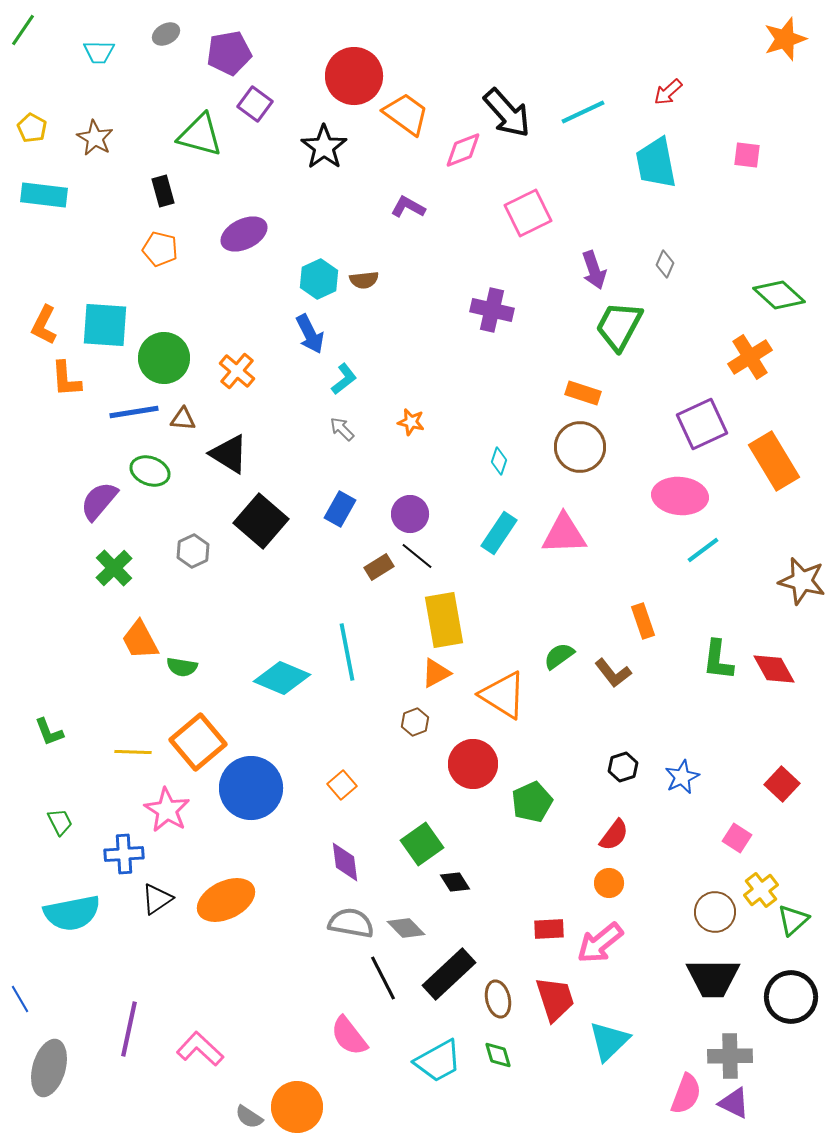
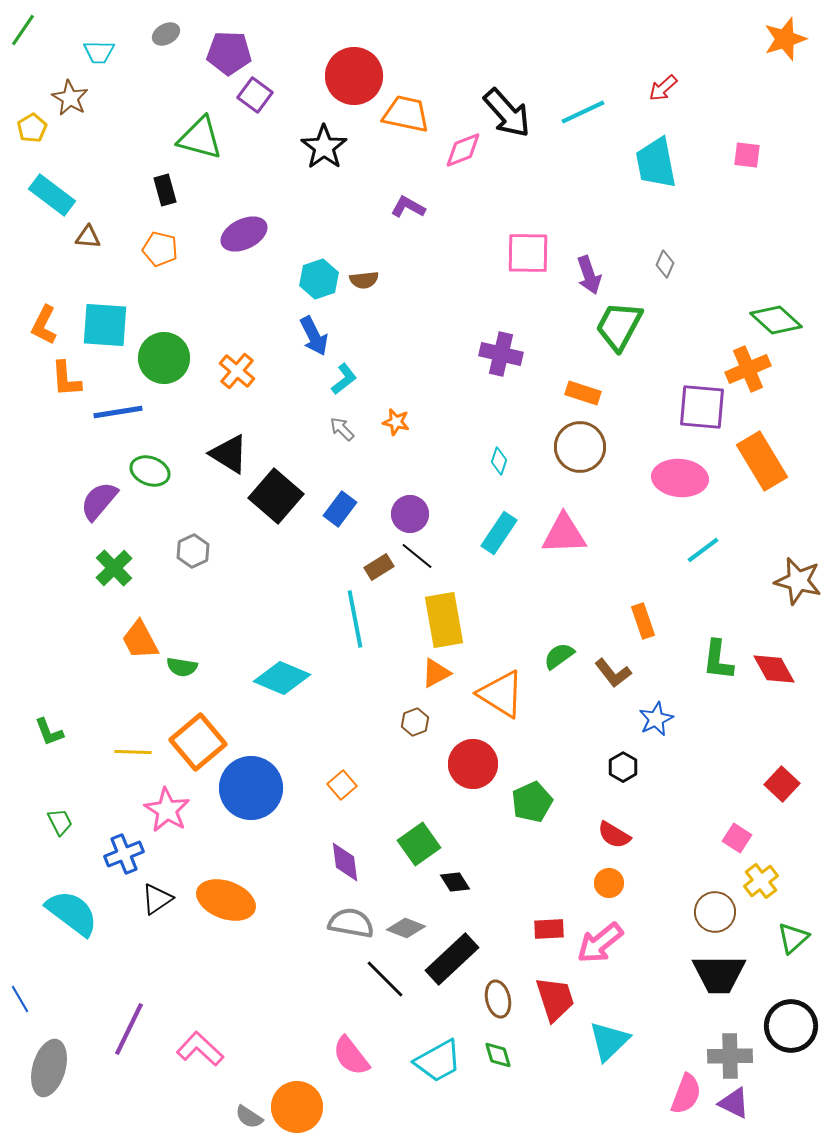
purple pentagon at (229, 53): rotated 12 degrees clockwise
red arrow at (668, 92): moved 5 px left, 4 px up
purple square at (255, 104): moved 9 px up
orange trapezoid at (406, 114): rotated 24 degrees counterclockwise
yellow pentagon at (32, 128): rotated 12 degrees clockwise
green triangle at (200, 135): moved 3 px down
brown star at (95, 138): moved 25 px left, 40 px up
black rectangle at (163, 191): moved 2 px right, 1 px up
cyan rectangle at (44, 195): moved 8 px right; rotated 30 degrees clockwise
pink square at (528, 213): moved 40 px down; rotated 27 degrees clockwise
purple arrow at (594, 270): moved 5 px left, 5 px down
cyan hexagon at (319, 279): rotated 6 degrees clockwise
green diamond at (779, 295): moved 3 px left, 25 px down
purple cross at (492, 310): moved 9 px right, 44 px down
blue arrow at (310, 334): moved 4 px right, 2 px down
orange cross at (750, 357): moved 2 px left, 12 px down; rotated 9 degrees clockwise
blue line at (134, 412): moved 16 px left
brown triangle at (183, 419): moved 95 px left, 182 px up
orange star at (411, 422): moved 15 px left
purple square at (702, 424): moved 17 px up; rotated 30 degrees clockwise
orange rectangle at (774, 461): moved 12 px left
pink ellipse at (680, 496): moved 18 px up
blue rectangle at (340, 509): rotated 8 degrees clockwise
black square at (261, 521): moved 15 px right, 25 px up
brown star at (802, 581): moved 4 px left
cyan line at (347, 652): moved 8 px right, 33 px up
orange triangle at (503, 695): moved 2 px left, 1 px up
black hexagon at (623, 767): rotated 12 degrees counterclockwise
blue star at (682, 777): moved 26 px left, 58 px up
red semicircle at (614, 835): rotated 84 degrees clockwise
green square at (422, 844): moved 3 px left
blue cross at (124, 854): rotated 18 degrees counterclockwise
yellow cross at (761, 890): moved 9 px up
orange ellipse at (226, 900): rotated 46 degrees clockwise
cyan semicircle at (72, 913): rotated 132 degrees counterclockwise
green triangle at (793, 920): moved 18 px down
gray diamond at (406, 928): rotated 24 degrees counterclockwise
black rectangle at (449, 974): moved 3 px right, 15 px up
black line at (383, 978): moved 2 px right, 1 px down; rotated 18 degrees counterclockwise
black trapezoid at (713, 978): moved 6 px right, 4 px up
black circle at (791, 997): moved 29 px down
purple line at (129, 1029): rotated 14 degrees clockwise
pink semicircle at (349, 1036): moved 2 px right, 20 px down
